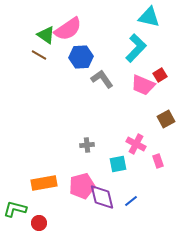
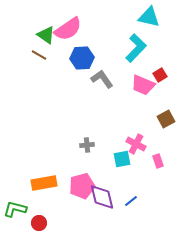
blue hexagon: moved 1 px right, 1 px down
cyan square: moved 4 px right, 5 px up
